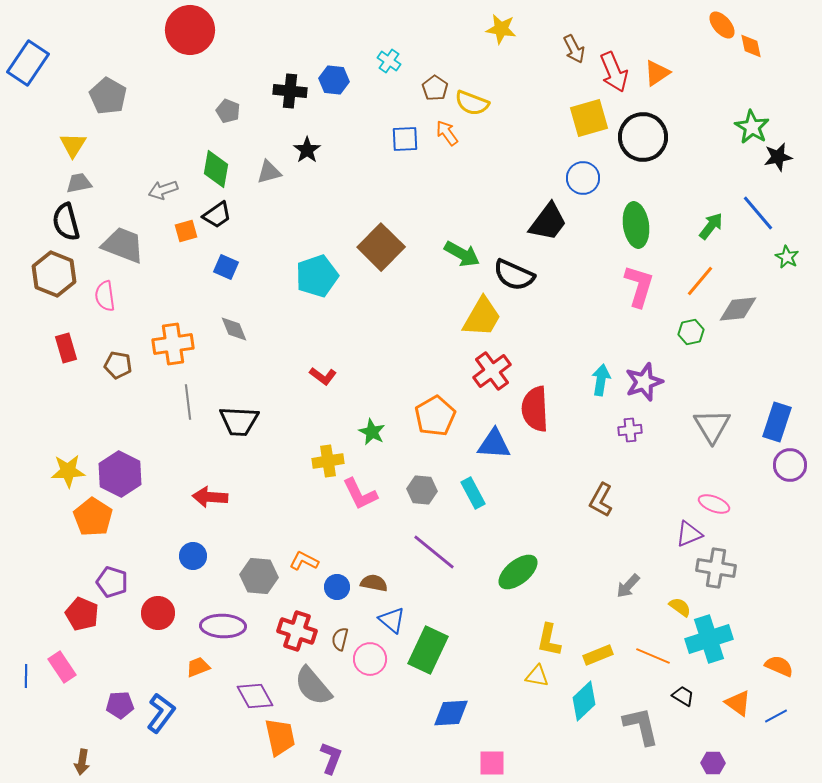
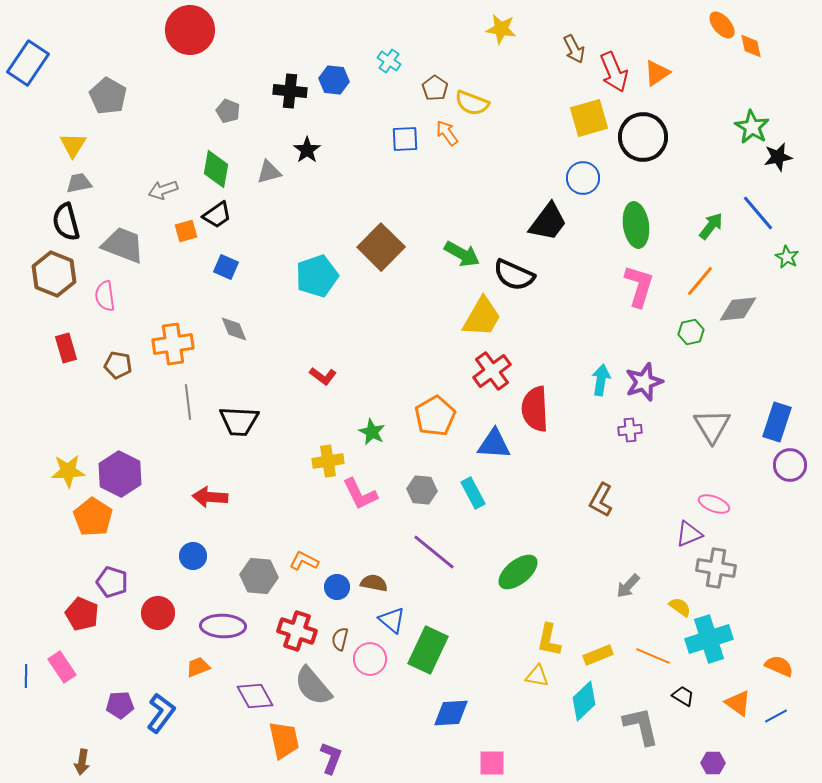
orange trapezoid at (280, 737): moved 4 px right, 3 px down
